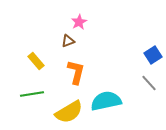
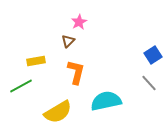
brown triangle: rotated 24 degrees counterclockwise
yellow rectangle: rotated 60 degrees counterclockwise
green line: moved 11 px left, 8 px up; rotated 20 degrees counterclockwise
yellow semicircle: moved 11 px left
